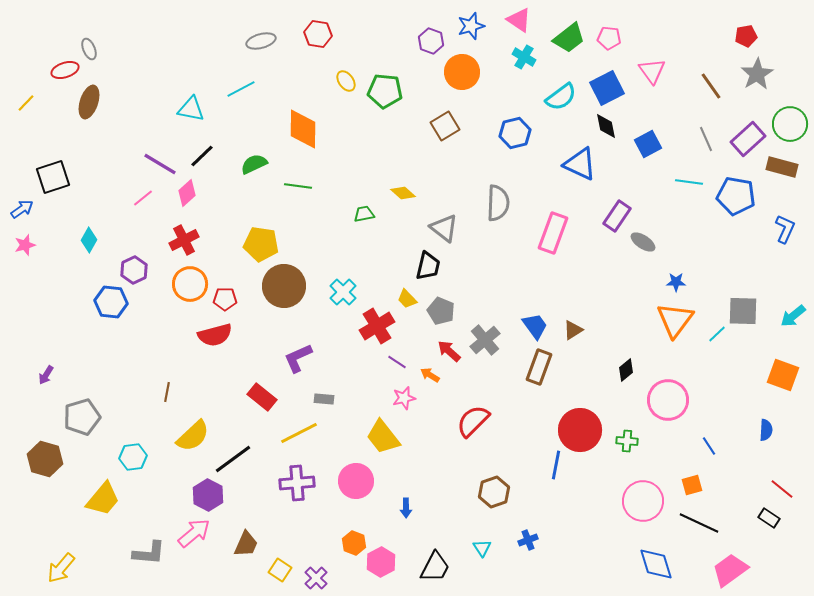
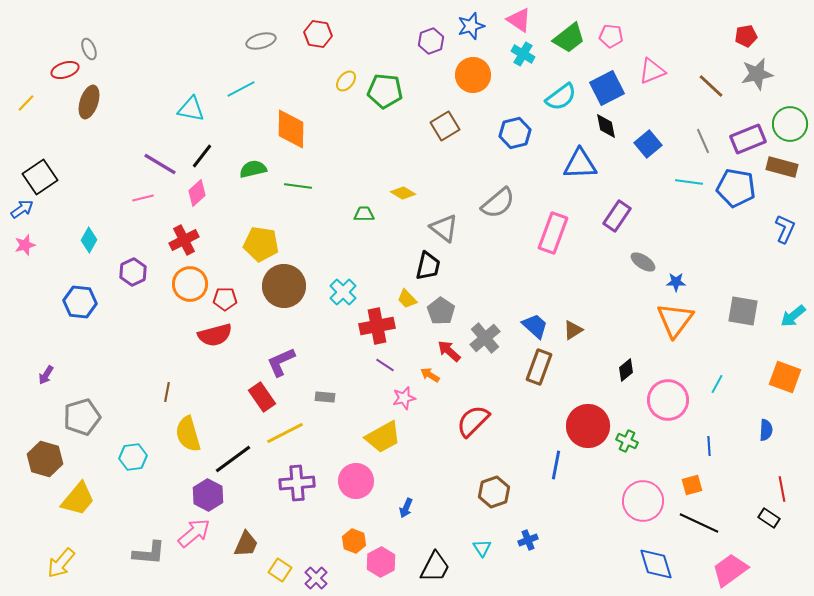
pink pentagon at (609, 38): moved 2 px right, 2 px up
purple hexagon at (431, 41): rotated 20 degrees clockwise
cyan cross at (524, 57): moved 1 px left, 3 px up
pink triangle at (652, 71): rotated 44 degrees clockwise
orange circle at (462, 72): moved 11 px right, 3 px down
gray star at (757, 74): rotated 20 degrees clockwise
yellow ellipse at (346, 81): rotated 75 degrees clockwise
brown line at (711, 86): rotated 12 degrees counterclockwise
orange diamond at (303, 129): moved 12 px left
gray line at (706, 139): moved 3 px left, 2 px down
purple rectangle at (748, 139): rotated 20 degrees clockwise
blue square at (648, 144): rotated 12 degrees counterclockwise
black line at (202, 156): rotated 8 degrees counterclockwise
green semicircle at (254, 164): moved 1 px left, 5 px down; rotated 12 degrees clockwise
blue triangle at (580, 164): rotated 27 degrees counterclockwise
black square at (53, 177): moved 13 px left; rotated 16 degrees counterclockwise
pink diamond at (187, 193): moved 10 px right
yellow diamond at (403, 193): rotated 10 degrees counterclockwise
blue pentagon at (736, 196): moved 8 px up
pink line at (143, 198): rotated 25 degrees clockwise
gray semicircle at (498, 203): rotated 48 degrees clockwise
green trapezoid at (364, 214): rotated 10 degrees clockwise
gray ellipse at (643, 242): moved 20 px down
purple hexagon at (134, 270): moved 1 px left, 2 px down
blue hexagon at (111, 302): moved 31 px left
gray pentagon at (441, 311): rotated 12 degrees clockwise
gray square at (743, 311): rotated 8 degrees clockwise
red cross at (377, 326): rotated 20 degrees clockwise
blue trapezoid at (535, 326): rotated 12 degrees counterclockwise
cyan line at (717, 334): moved 50 px down; rotated 18 degrees counterclockwise
gray cross at (485, 340): moved 2 px up
purple L-shape at (298, 358): moved 17 px left, 4 px down
purple line at (397, 362): moved 12 px left, 3 px down
orange square at (783, 375): moved 2 px right, 2 px down
red rectangle at (262, 397): rotated 16 degrees clockwise
gray rectangle at (324, 399): moved 1 px right, 2 px up
red circle at (580, 430): moved 8 px right, 4 px up
yellow line at (299, 433): moved 14 px left
yellow semicircle at (193, 436): moved 5 px left, 2 px up; rotated 117 degrees clockwise
yellow trapezoid at (383, 437): rotated 81 degrees counterclockwise
green cross at (627, 441): rotated 20 degrees clockwise
blue line at (709, 446): rotated 30 degrees clockwise
red line at (782, 489): rotated 40 degrees clockwise
yellow trapezoid at (103, 499): moved 25 px left
blue arrow at (406, 508): rotated 24 degrees clockwise
orange hexagon at (354, 543): moved 2 px up
yellow arrow at (61, 568): moved 5 px up
